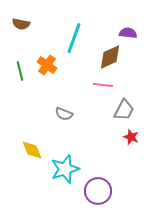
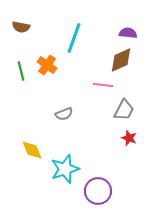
brown semicircle: moved 3 px down
brown diamond: moved 11 px right, 3 px down
green line: moved 1 px right
gray semicircle: rotated 42 degrees counterclockwise
red star: moved 2 px left, 1 px down
